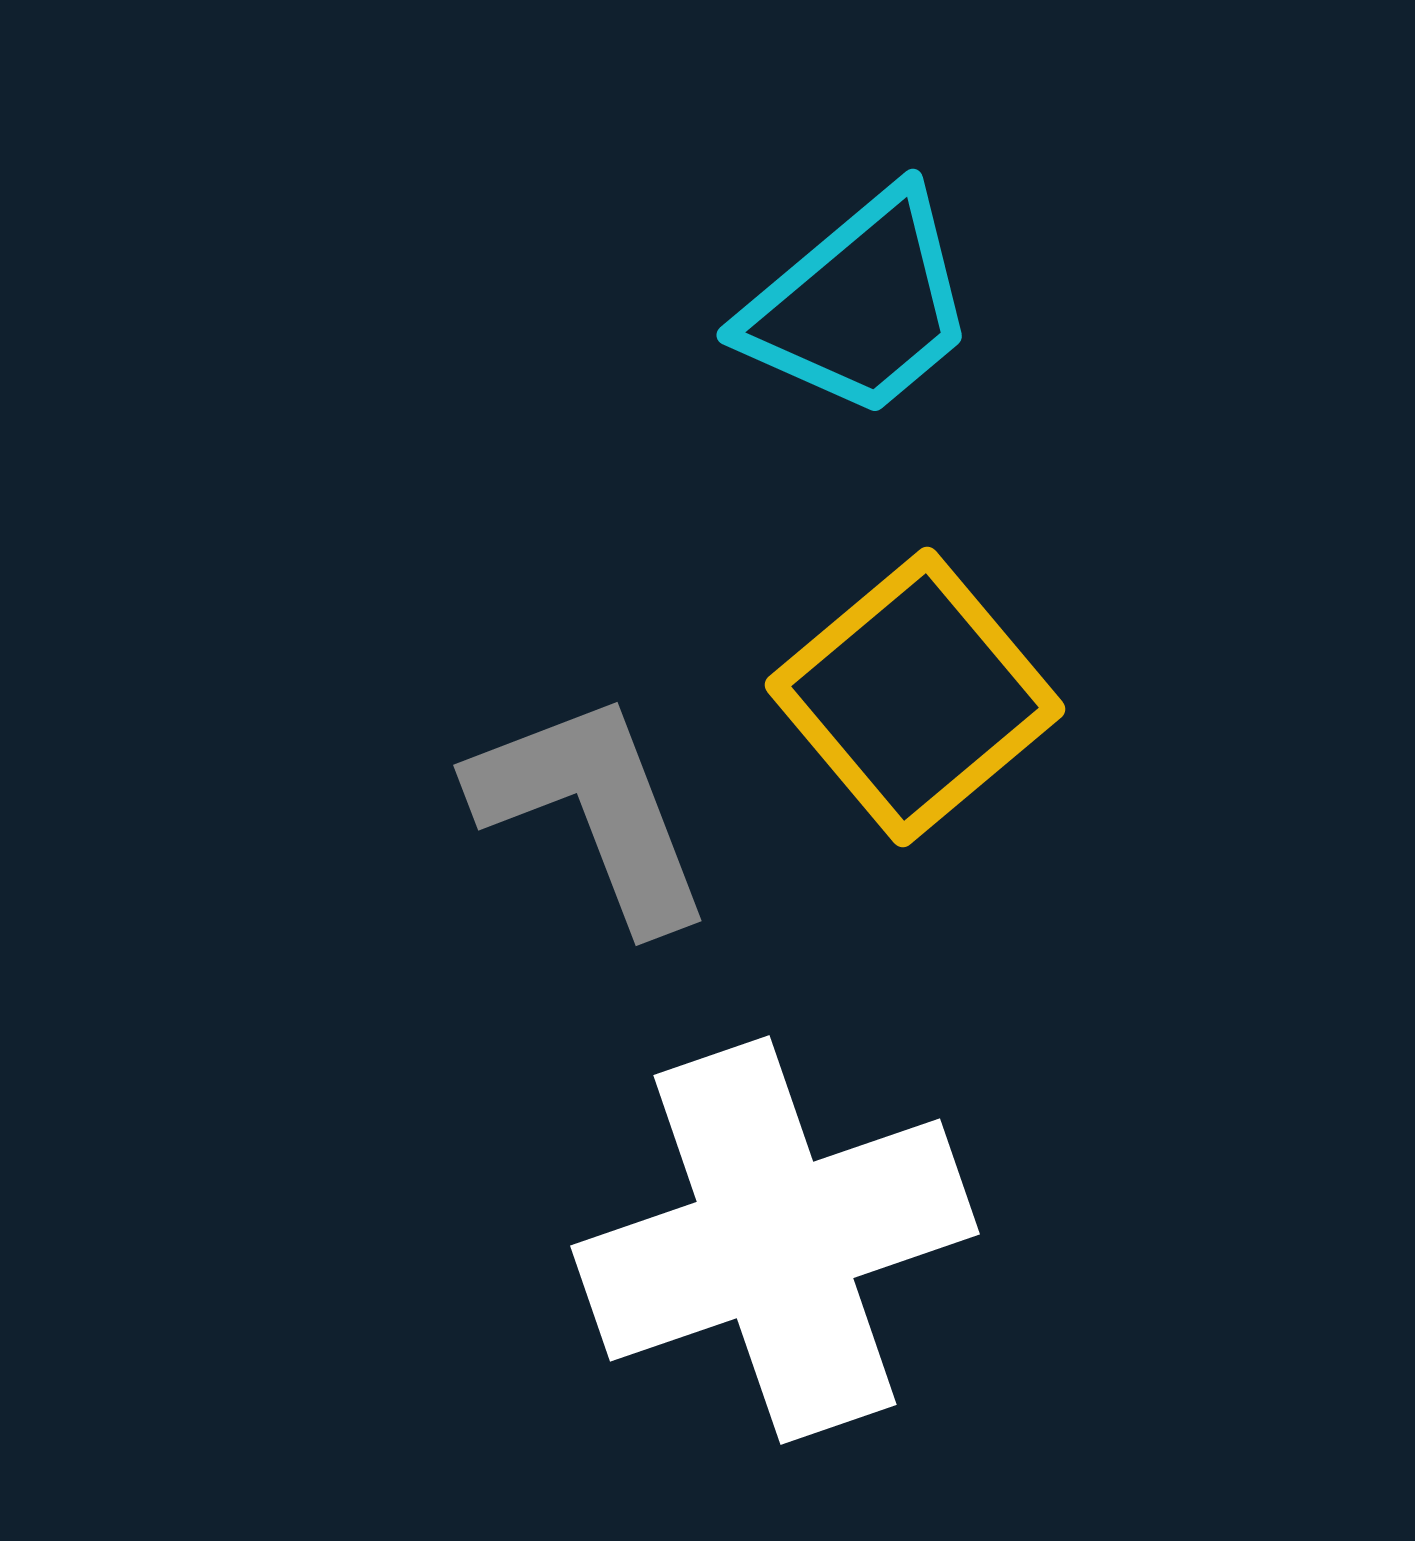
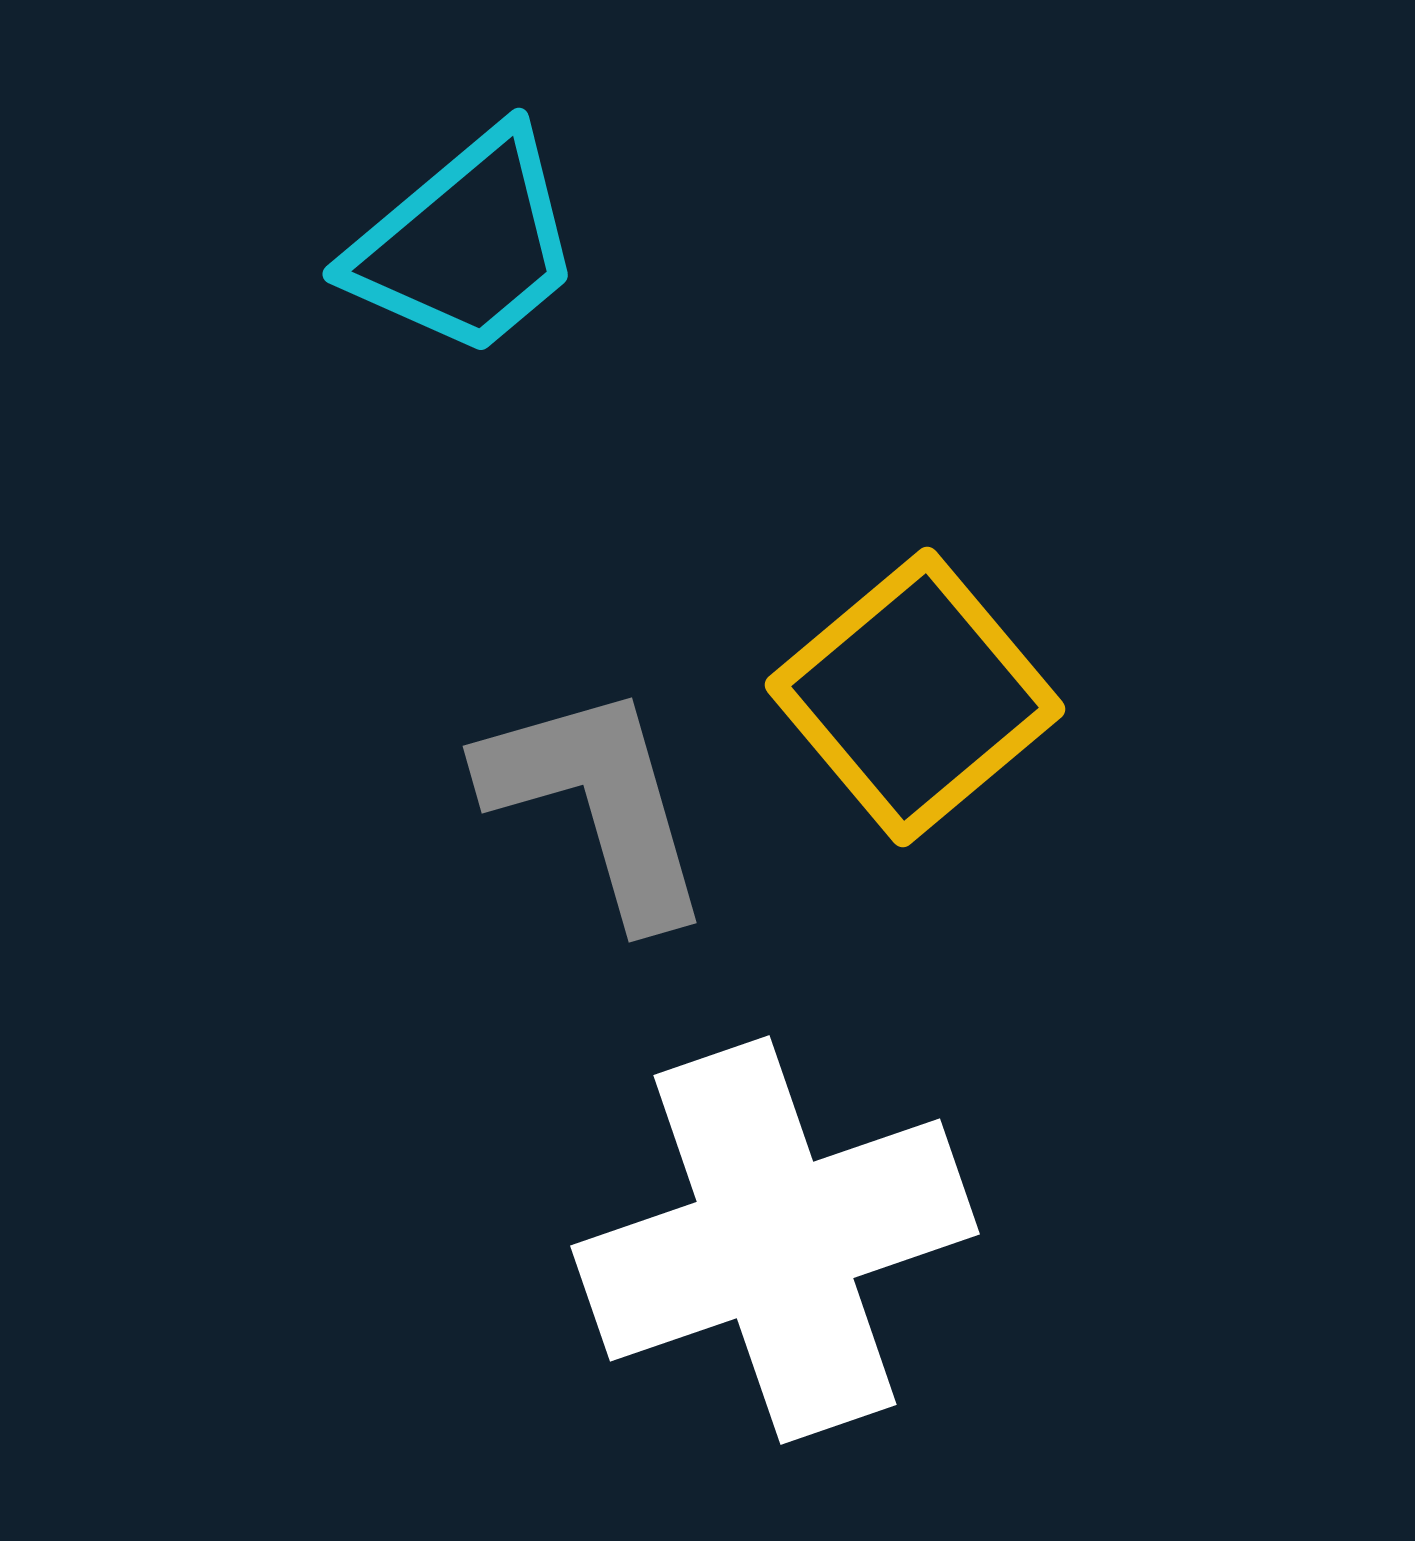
cyan trapezoid: moved 394 px left, 61 px up
gray L-shape: moved 5 px right, 7 px up; rotated 5 degrees clockwise
